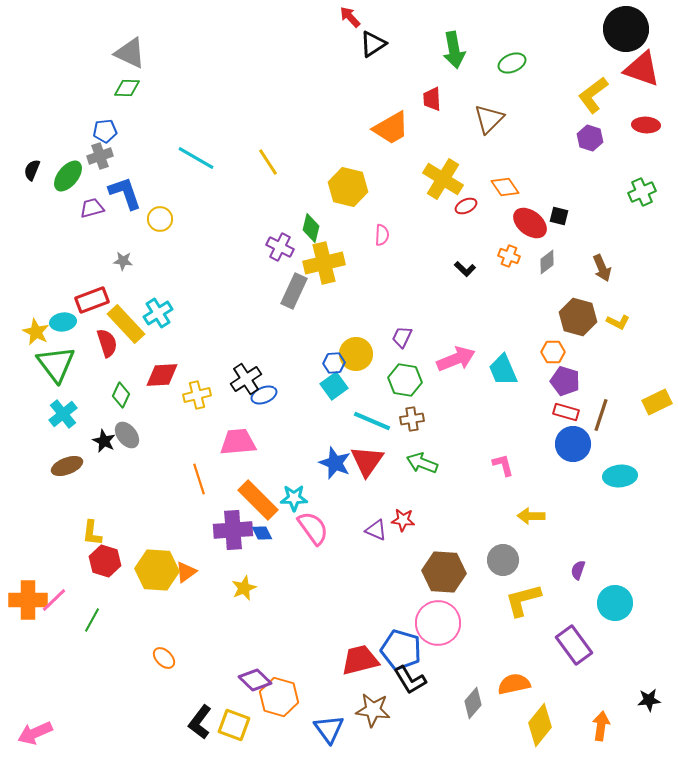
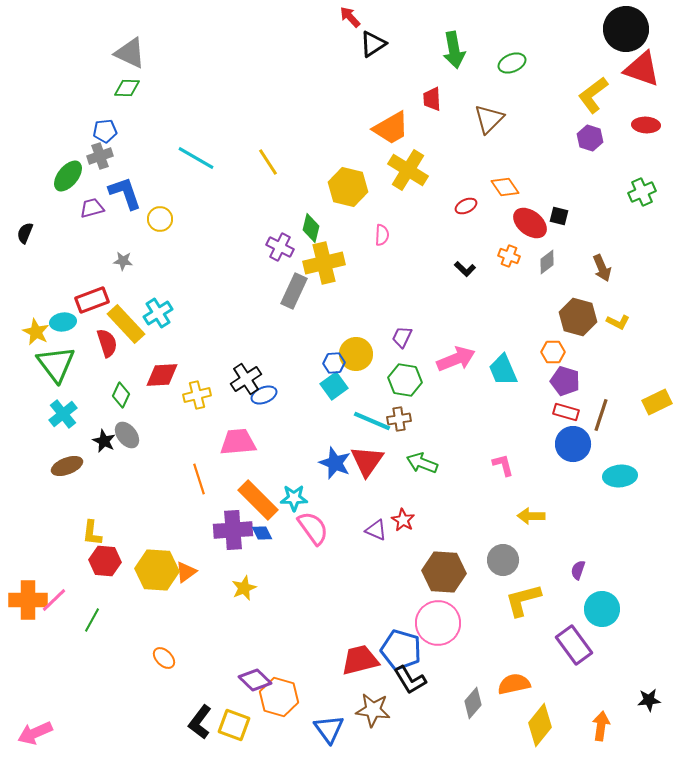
black semicircle at (32, 170): moved 7 px left, 63 px down
yellow cross at (443, 179): moved 35 px left, 9 px up
brown cross at (412, 419): moved 13 px left
red star at (403, 520): rotated 25 degrees clockwise
red hexagon at (105, 561): rotated 12 degrees counterclockwise
cyan circle at (615, 603): moved 13 px left, 6 px down
